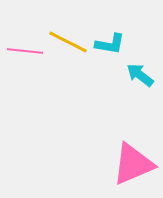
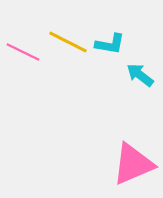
pink line: moved 2 px left, 1 px down; rotated 20 degrees clockwise
